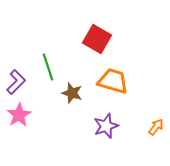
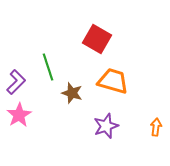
orange arrow: rotated 30 degrees counterclockwise
